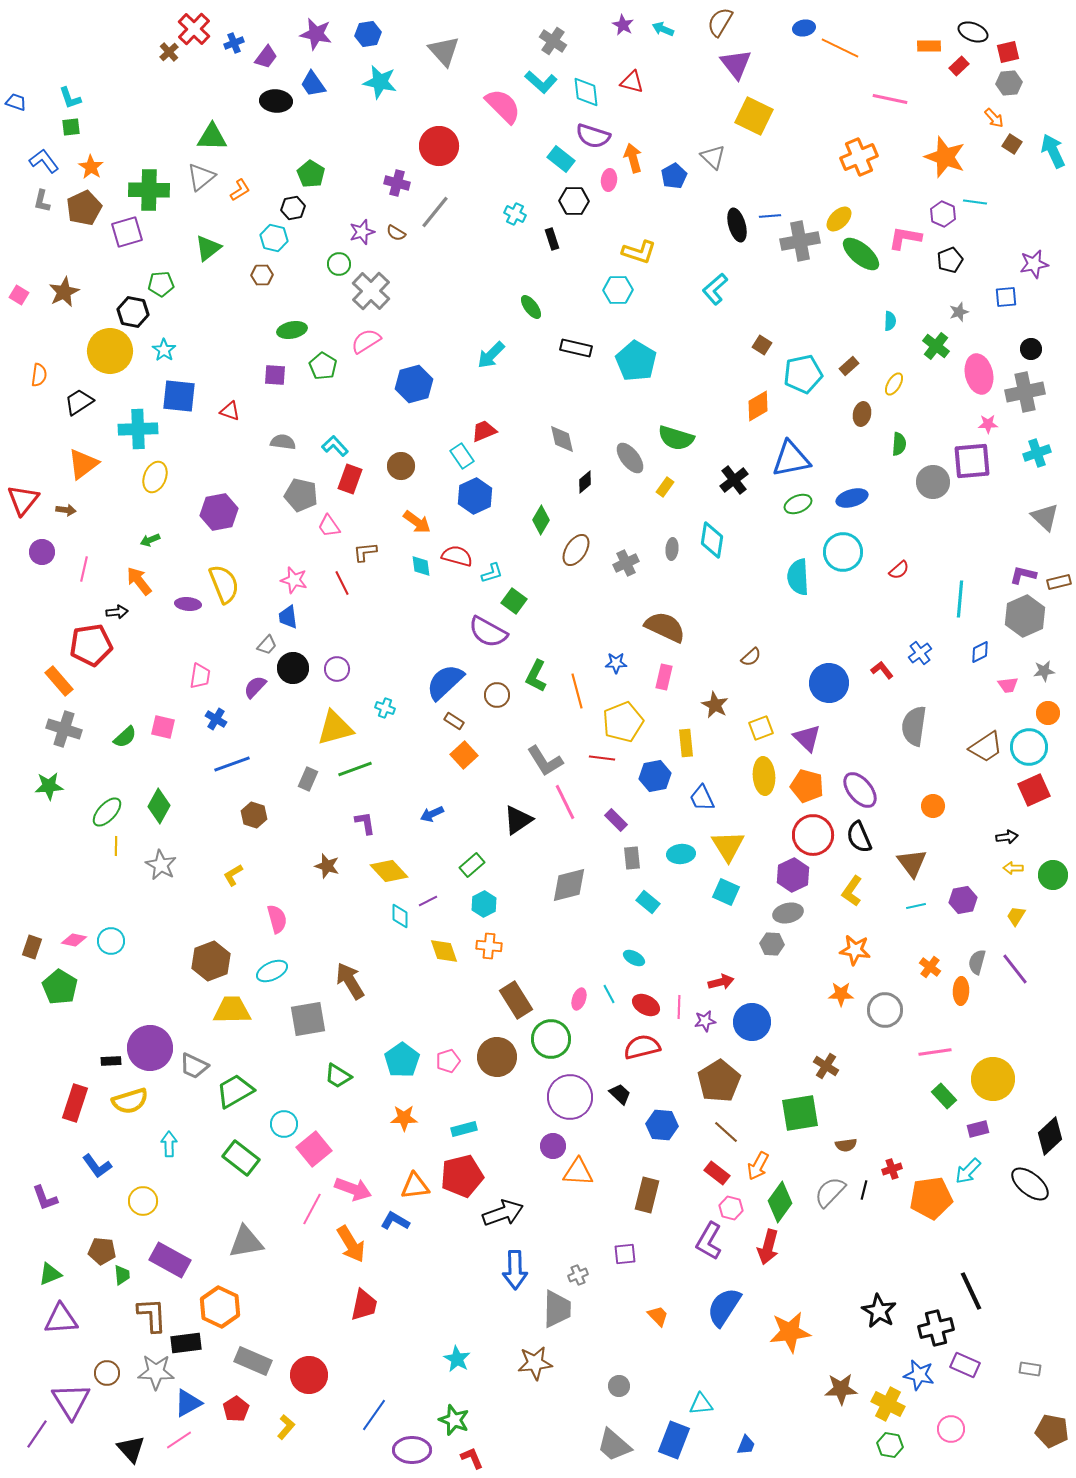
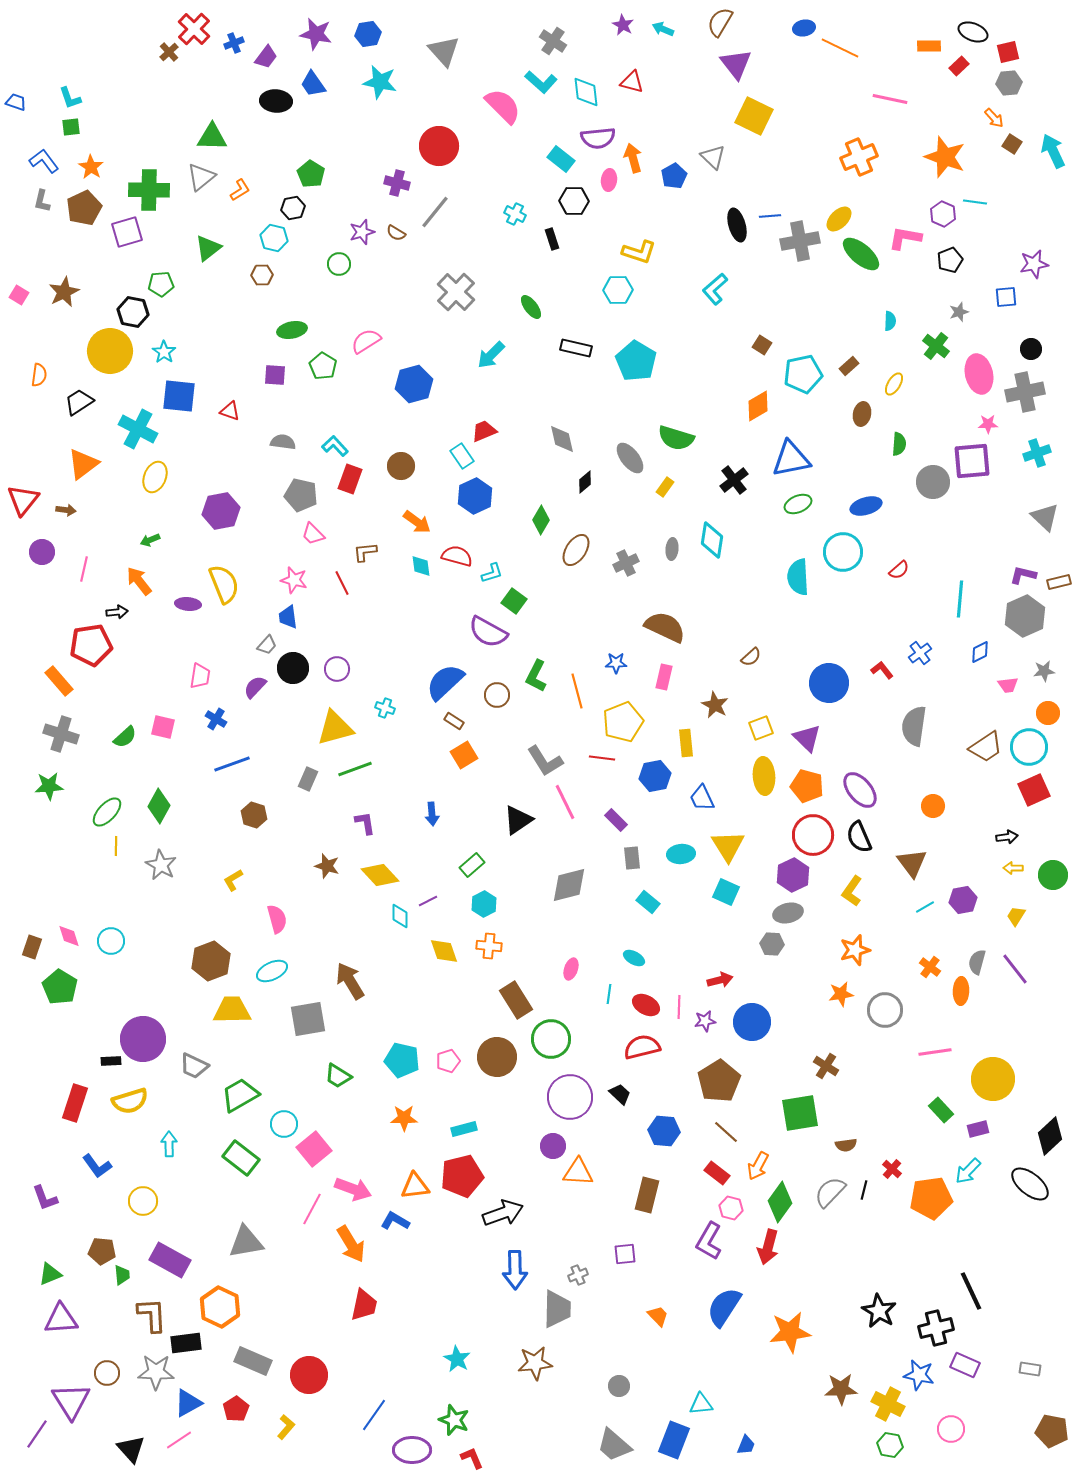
purple semicircle at (593, 136): moved 5 px right, 2 px down; rotated 24 degrees counterclockwise
gray cross at (371, 291): moved 85 px right, 1 px down
cyan star at (164, 350): moved 2 px down
cyan cross at (138, 429): rotated 30 degrees clockwise
blue ellipse at (852, 498): moved 14 px right, 8 px down
purple hexagon at (219, 512): moved 2 px right, 1 px up
pink trapezoid at (329, 526): moved 16 px left, 8 px down; rotated 10 degrees counterclockwise
gray cross at (64, 729): moved 3 px left, 5 px down
orange square at (464, 755): rotated 12 degrees clockwise
blue arrow at (432, 814): rotated 70 degrees counterclockwise
yellow diamond at (389, 871): moved 9 px left, 4 px down
yellow L-shape at (233, 875): moved 5 px down
cyan line at (916, 906): moved 9 px right, 1 px down; rotated 18 degrees counterclockwise
pink diamond at (74, 940): moved 5 px left, 4 px up; rotated 60 degrees clockwise
orange star at (855, 950): rotated 24 degrees counterclockwise
red arrow at (721, 982): moved 1 px left, 2 px up
cyan line at (609, 994): rotated 36 degrees clockwise
orange star at (841, 994): rotated 10 degrees counterclockwise
pink ellipse at (579, 999): moved 8 px left, 30 px up
purple circle at (150, 1048): moved 7 px left, 9 px up
cyan pentagon at (402, 1060): rotated 24 degrees counterclockwise
green trapezoid at (235, 1091): moved 5 px right, 4 px down
green rectangle at (944, 1096): moved 3 px left, 14 px down
blue hexagon at (662, 1125): moved 2 px right, 6 px down
red cross at (892, 1169): rotated 30 degrees counterclockwise
